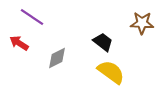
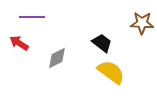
purple line: rotated 35 degrees counterclockwise
black trapezoid: moved 1 px left, 1 px down
